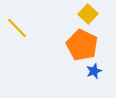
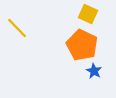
yellow square: rotated 18 degrees counterclockwise
blue star: rotated 21 degrees counterclockwise
